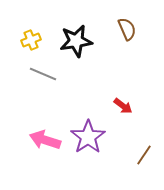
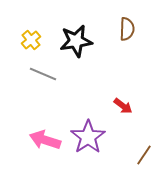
brown semicircle: rotated 25 degrees clockwise
yellow cross: rotated 18 degrees counterclockwise
